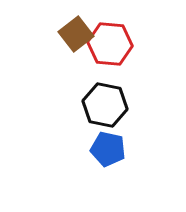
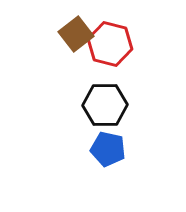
red hexagon: rotated 9 degrees clockwise
black hexagon: rotated 12 degrees counterclockwise
